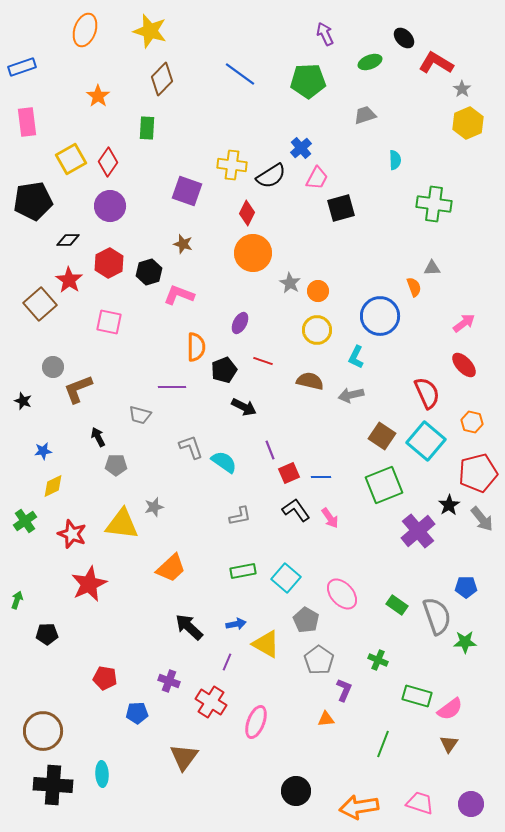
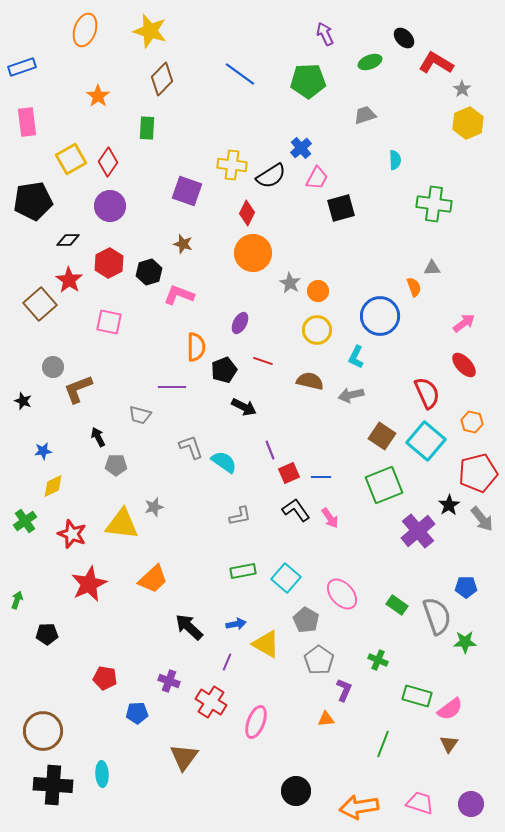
orange trapezoid at (171, 568): moved 18 px left, 11 px down
